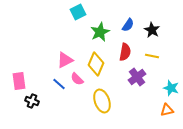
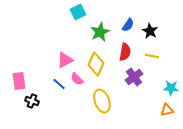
black star: moved 2 px left, 1 px down
purple cross: moved 3 px left
cyan star: rotated 14 degrees counterclockwise
